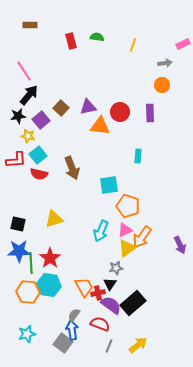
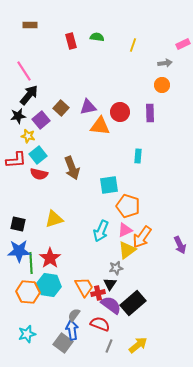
yellow triangle at (127, 248): moved 2 px down
